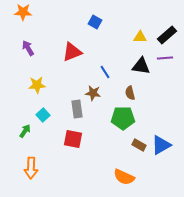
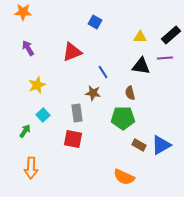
black rectangle: moved 4 px right
blue line: moved 2 px left
yellow star: rotated 18 degrees counterclockwise
gray rectangle: moved 4 px down
